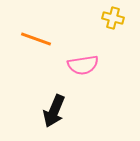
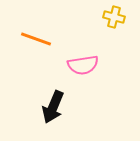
yellow cross: moved 1 px right, 1 px up
black arrow: moved 1 px left, 4 px up
